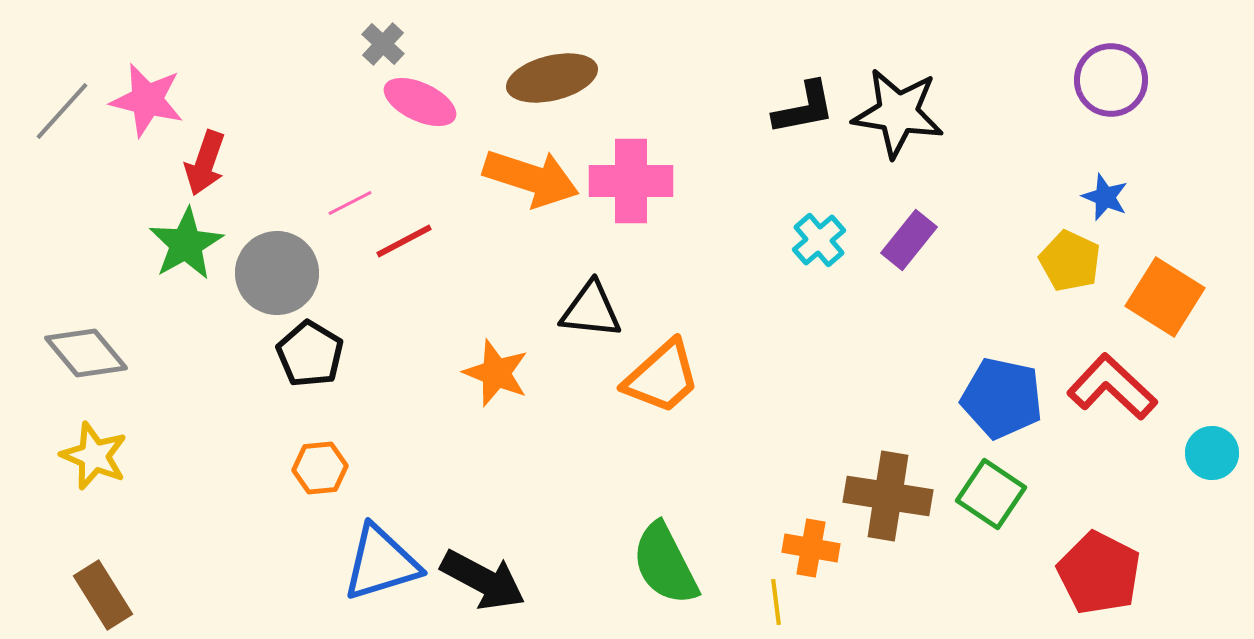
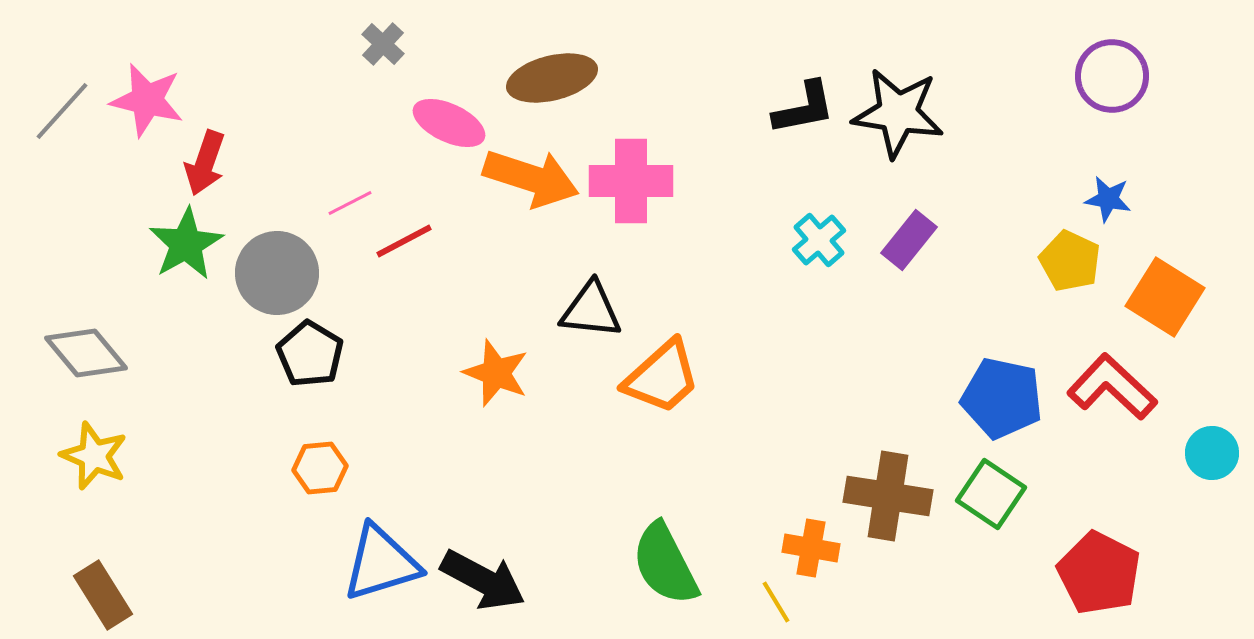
purple circle: moved 1 px right, 4 px up
pink ellipse: moved 29 px right, 21 px down
blue star: moved 3 px right, 2 px down; rotated 12 degrees counterclockwise
yellow line: rotated 24 degrees counterclockwise
